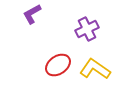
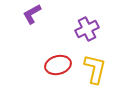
red ellipse: rotated 20 degrees clockwise
yellow L-shape: rotated 68 degrees clockwise
